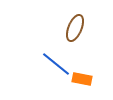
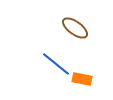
brown ellipse: rotated 76 degrees counterclockwise
